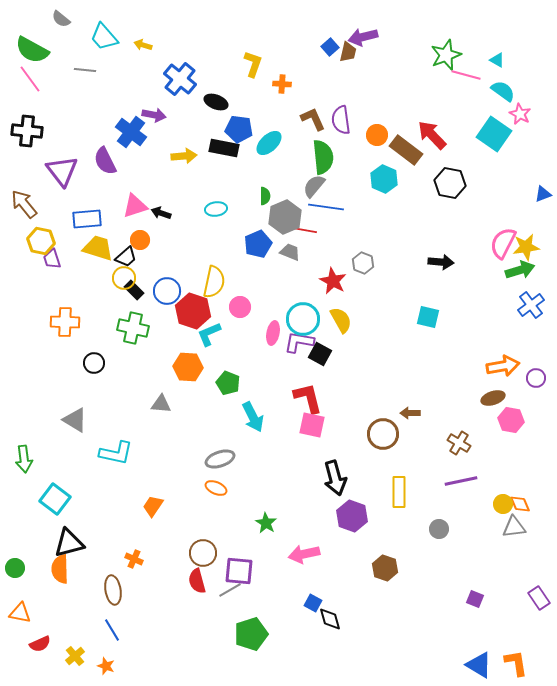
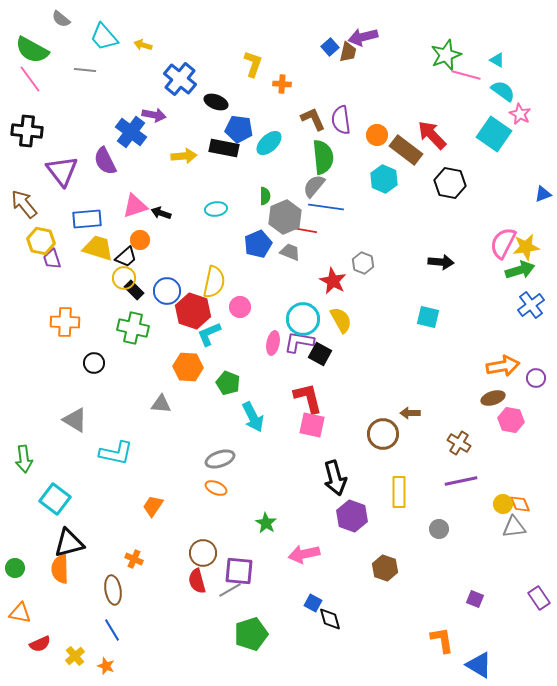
pink ellipse at (273, 333): moved 10 px down
orange L-shape at (516, 663): moved 74 px left, 23 px up
